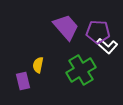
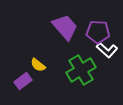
purple trapezoid: moved 1 px left
white L-shape: moved 4 px down
yellow semicircle: rotated 63 degrees counterclockwise
purple rectangle: rotated 66 degrees clockwise
